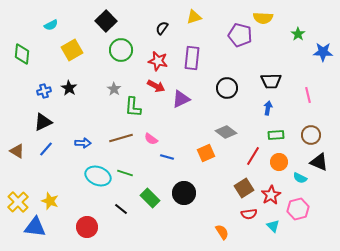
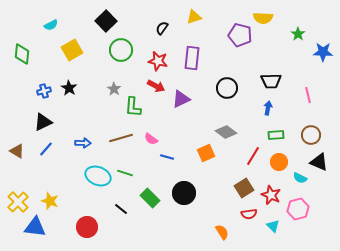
red star at (271, 195): rotated 18 degrees counterclockwise
